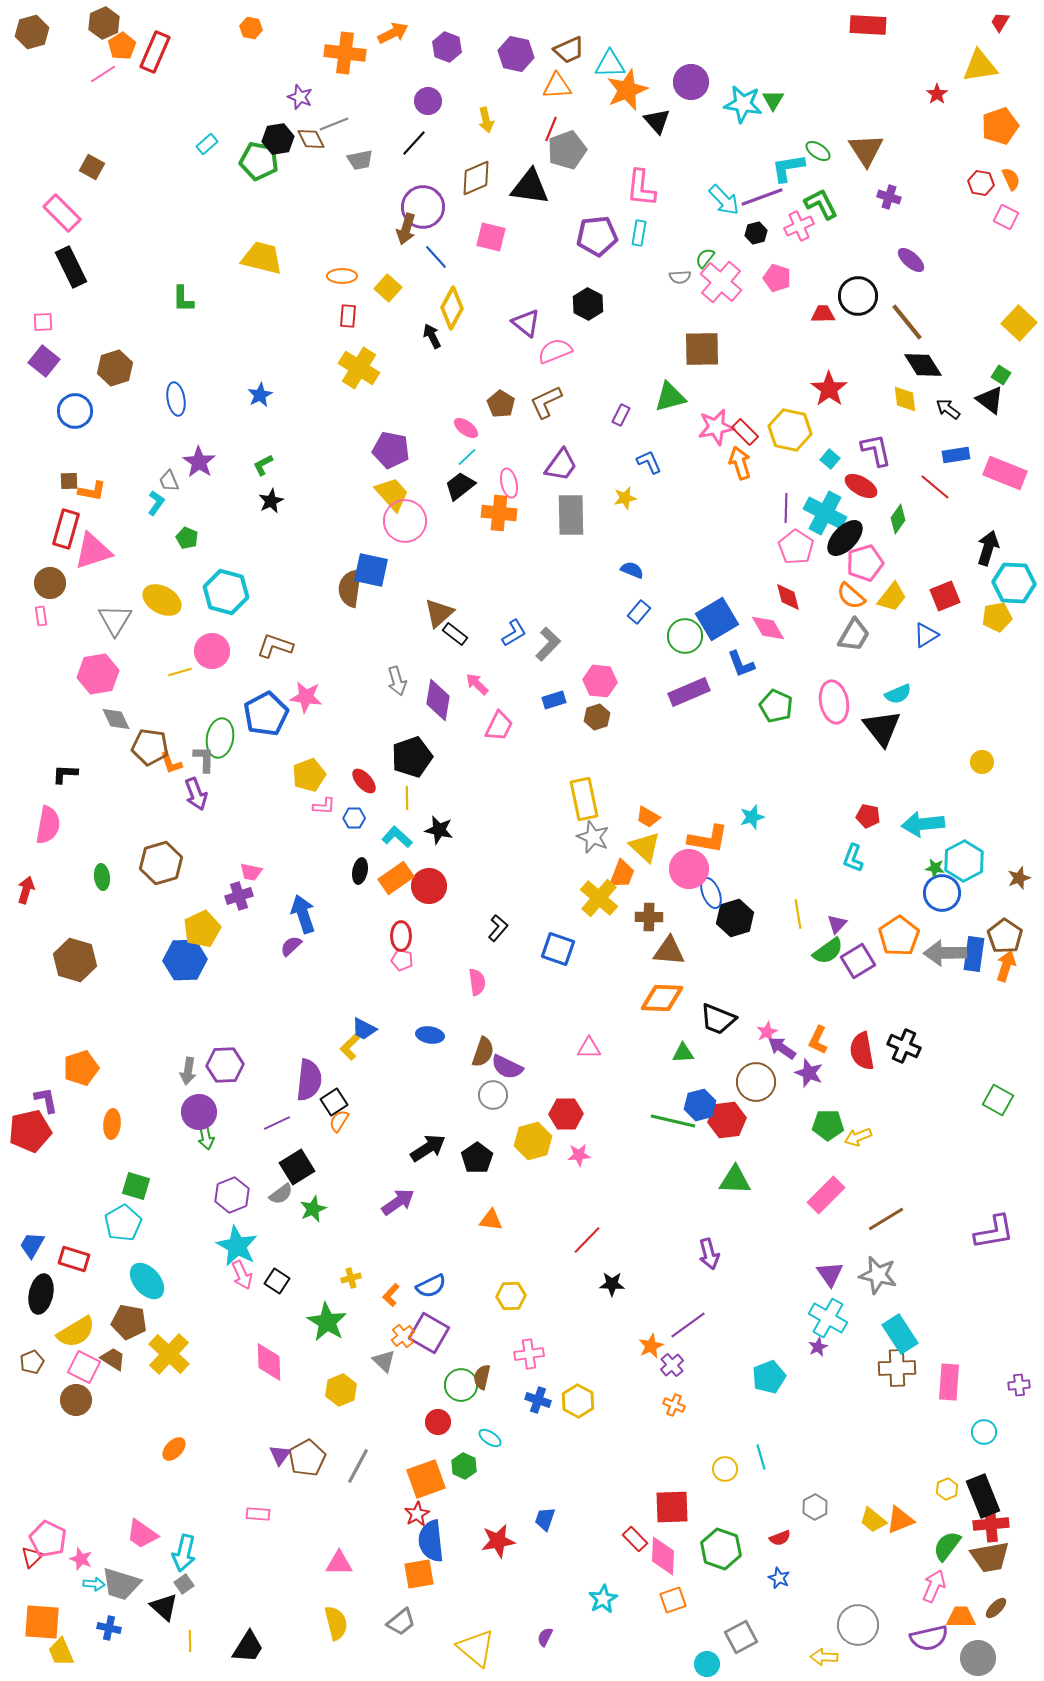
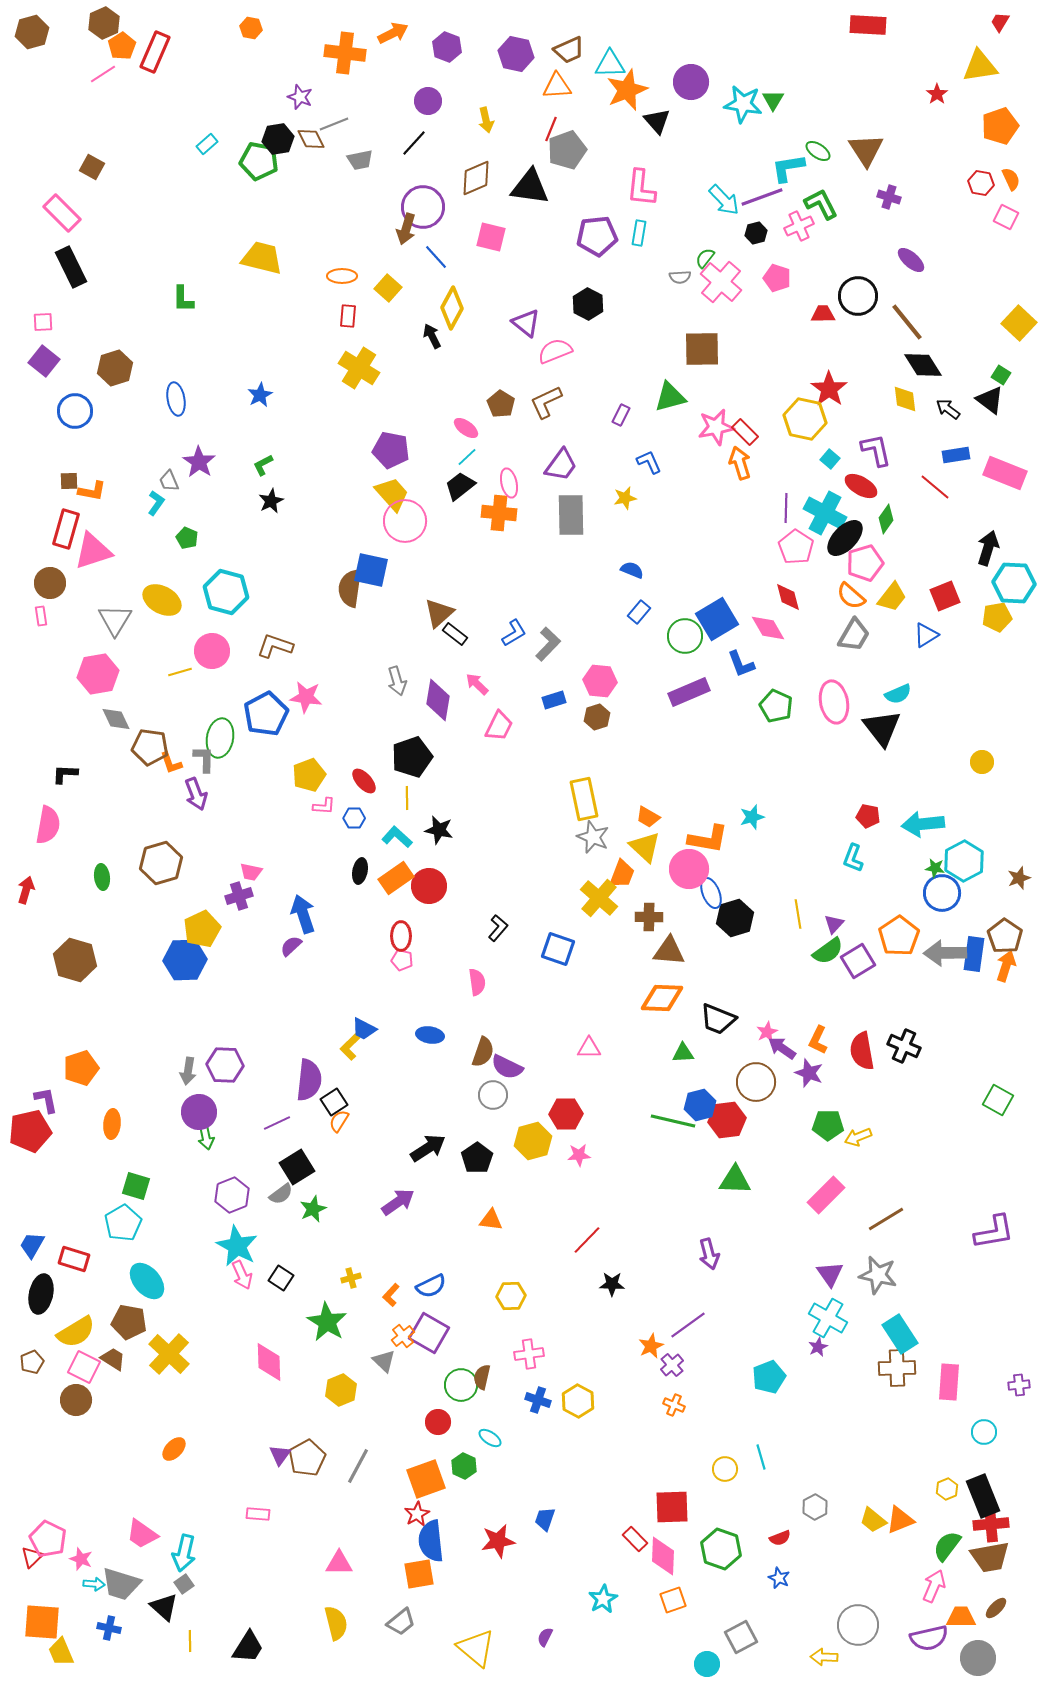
yellow hexagon at (790, 430): moved 15 px right, 11 px up
green diamond at (898, 519): moved 12 px left
purple triangle at (837, 924): moved 3 px left
purple hexagon at (225, 1065): rotated 6 degrees clockwise
black square at (277, 1281): moved 4 px right, 3 px up
